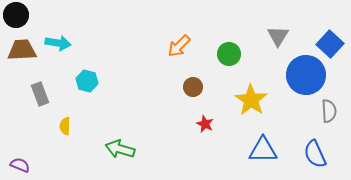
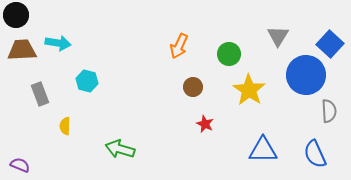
orange arrow: rotated 20 degrees counterclockwise
yellow star: moved 2 px left, 10 px up
